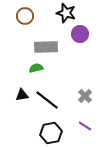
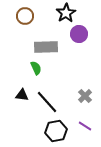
black star: rotated 24 degrees clockwise
purple circle: moved 1 px left
green semicircle: rotated 80 degrees clockwise
black triangle: rotated 16 degrees clockwise
black line: moved 2 px down; rotated 10 degrees clockwise
black hexagon: moved 5 px right, 2 px up
